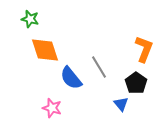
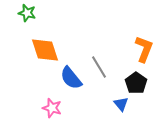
green star: moved 3 px left, 6 px up
